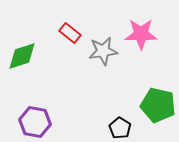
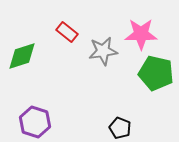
red rectangle: moved 3 px left, 1 px up
green pentagon: moved 2 px left, 32 px up
purple hexagon: rotated 8 degrees clockwise
black pentagon: rotated 10 degrees counterclockwise
